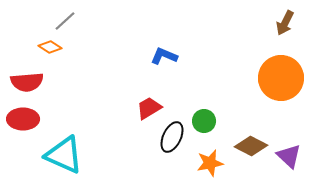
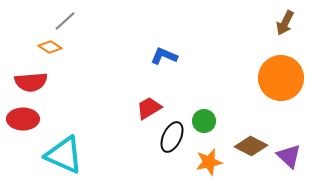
red semicircle: moved 4 px right
orange star: moved 1 px left, 1 px up
